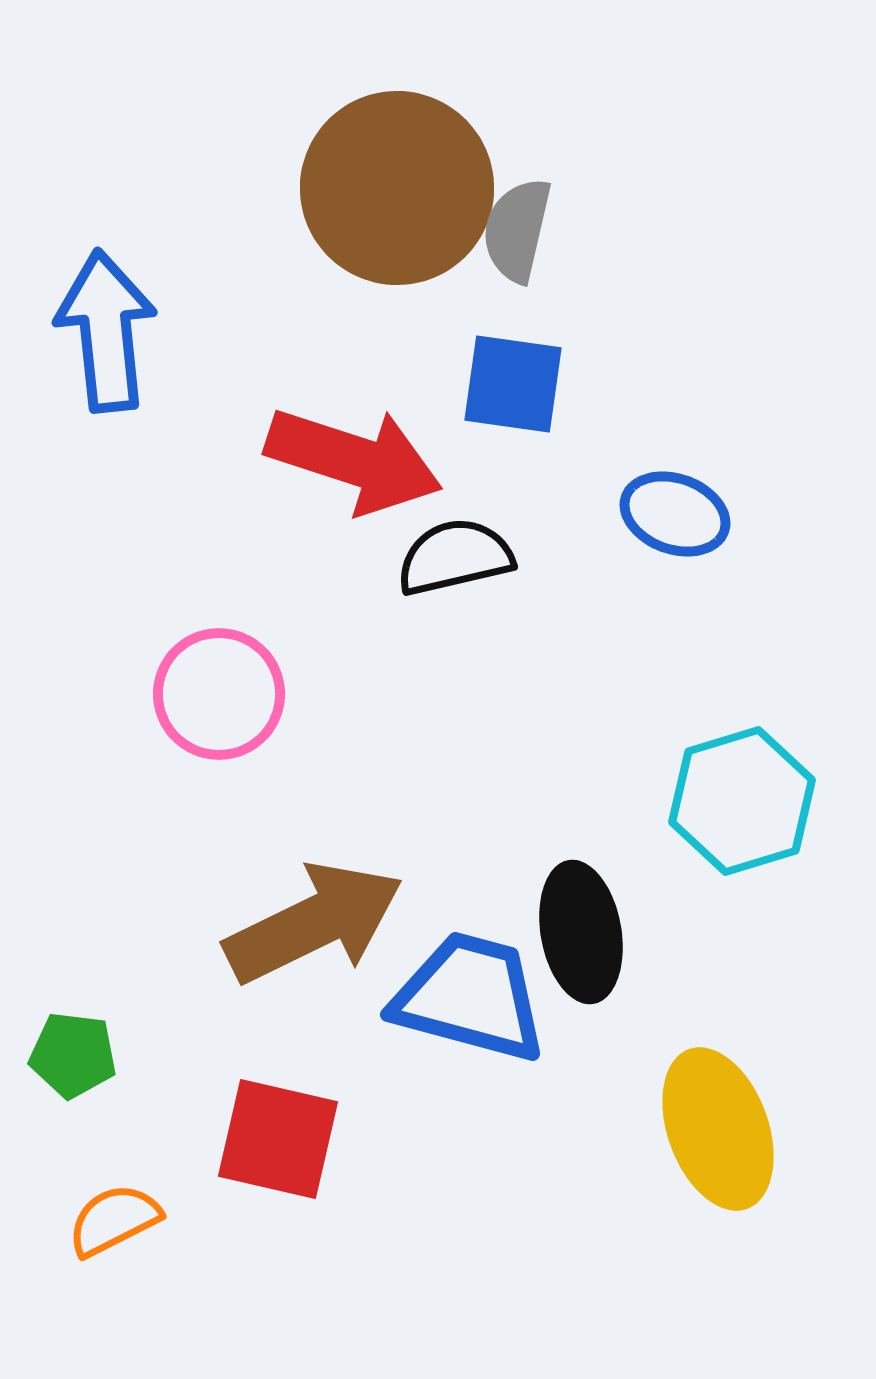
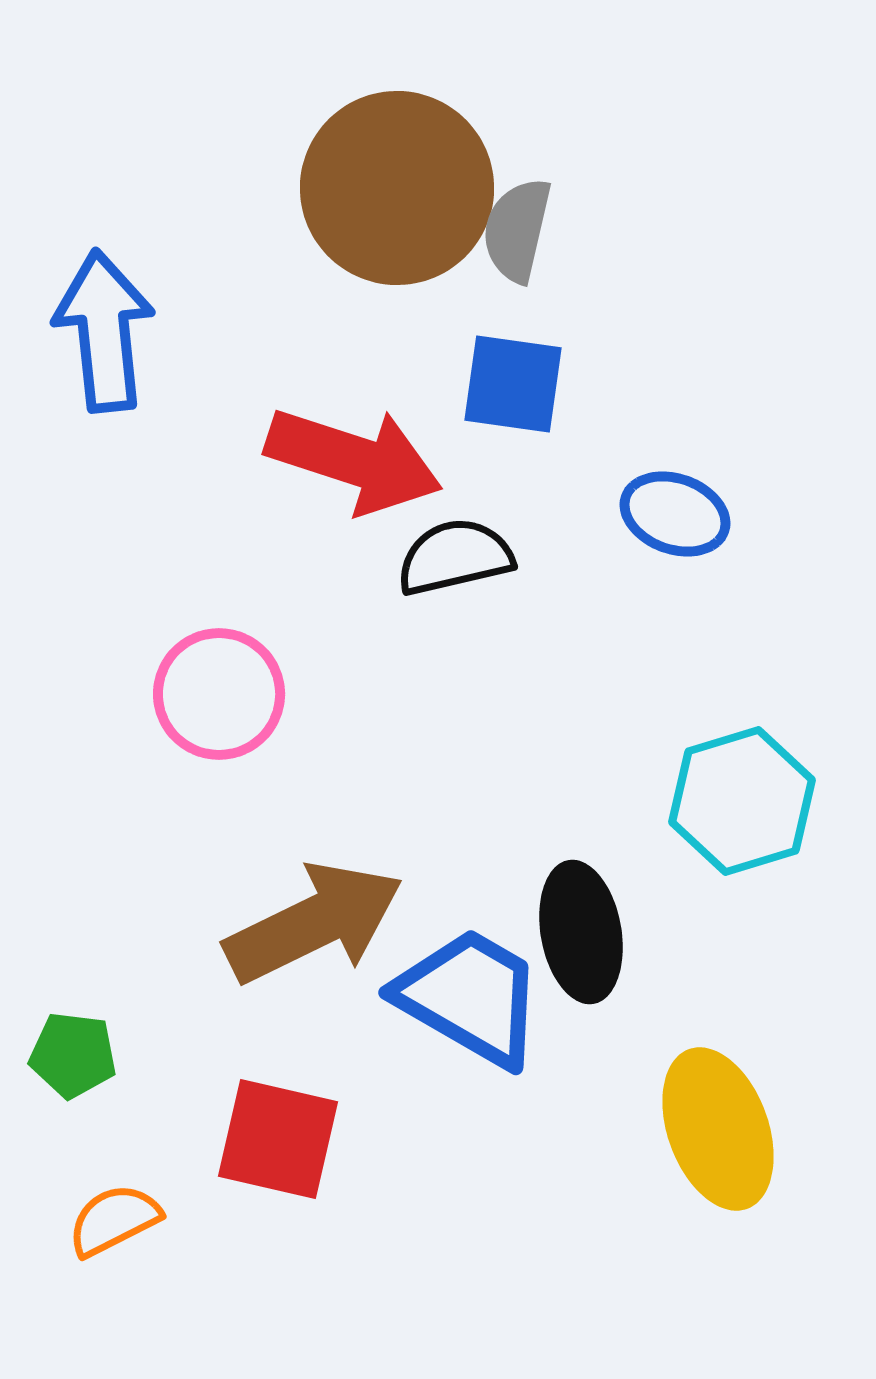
blue arrow: moved 2 px left
blue trapezoid: rotated 15 degrees clockwise
